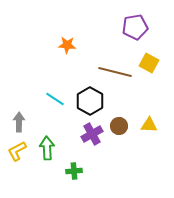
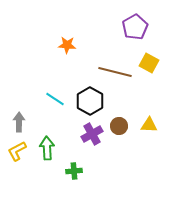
purple pentagon: rotated 20 degrees counterclockwise
